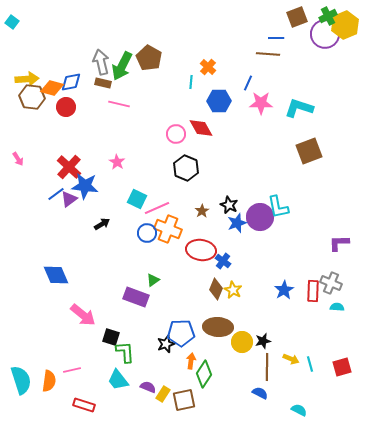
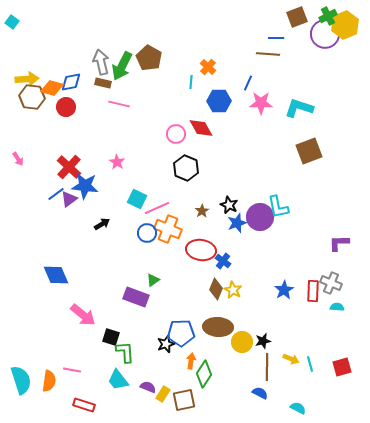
pink line at (72, 370): rotated 24 degrees clockwise
cyan semicircle at (299, 410): moved 1 px left, 2 px up
